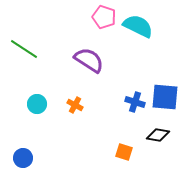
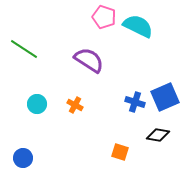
blue square: rotated 28 degrees counterclockwise
orange square: moved 4 px left
